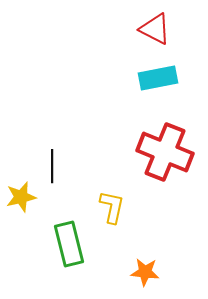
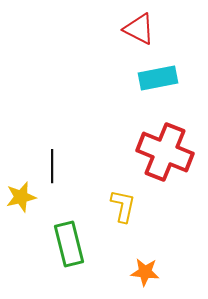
red triangle: moved 16 px left
yellow L-shape: moved 11 px right, 1 px up
